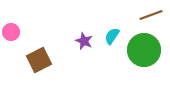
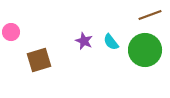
brown line: moved 1 px left
cyan semicircle: moved 1 px left, 6 px down; rotated 72 degrees counterclockwise
green circle: moved 1 px right
brown square: rotated 10 degrees clockwise
